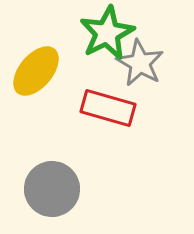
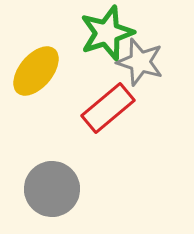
green star: rotated 8 degrees clockwise
gray star: moved 1 px up; rotated 12 degrees counterclockwise
red rectangle: rotated 56 degrees counterclockwise
